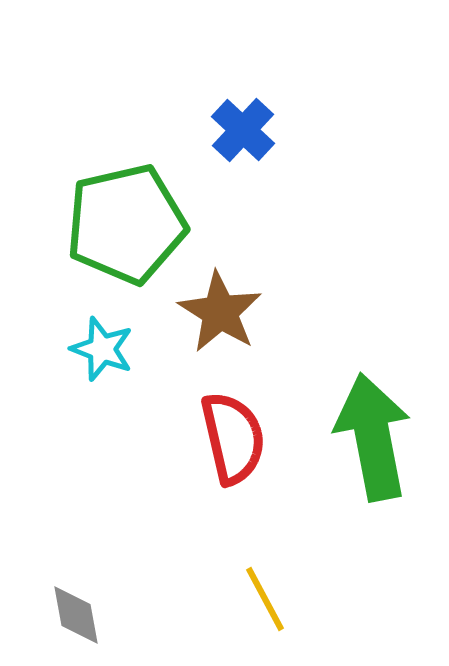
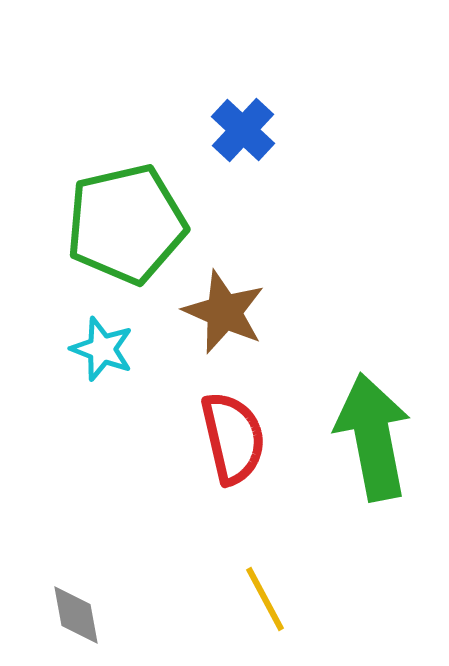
brown star: moved 4 px right; rotated 8 degrees counterclockwise
